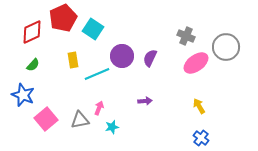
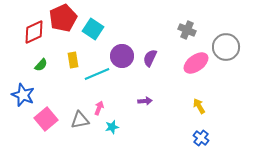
red diamond: moved 2 px right
gray cross: moved 1 px right, 6 px up
green semicircle: moved 8 px right
